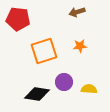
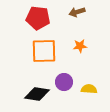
red pentagon: moved 20 px right, 1 px up
orange square: rotated 16 degrees clockwise
